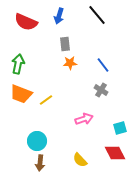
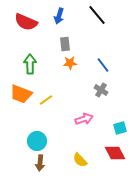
green arrow: moved 12 px right; rotated 12 degrees counterclockwise
